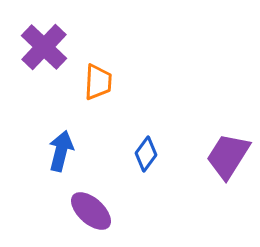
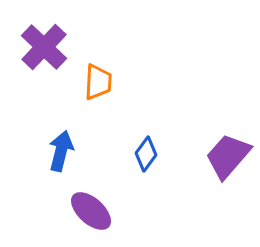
purple trapezoid: rotated 9 degrees clockwise
